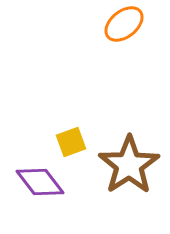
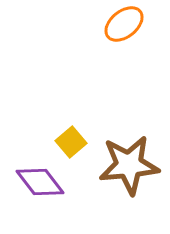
yellow square: rotated 20 degrees counterclockwise
brown star: rotated 28 degrees clockwise
